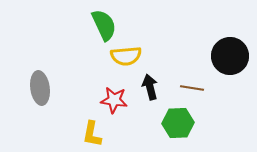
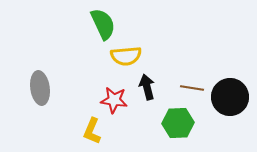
green semicircle: moved 1 px left, 1 px up
black circle: moved 41 px down
black arrow: moved 3 px left
yellow L-shape: moved 3 px up; rotated 12 degrees clockwise
